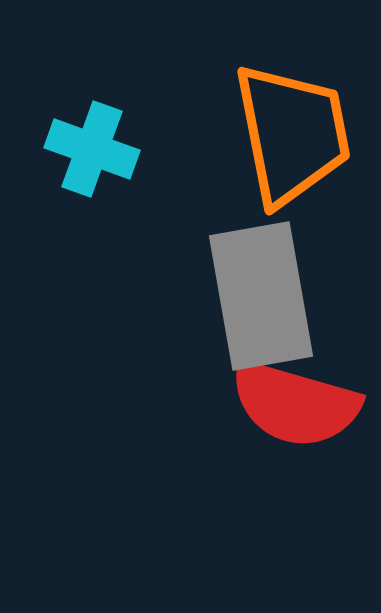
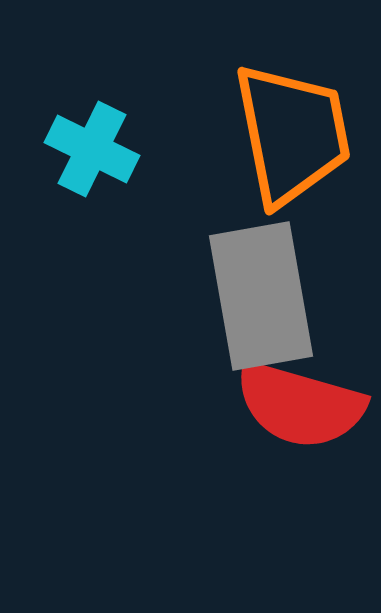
cyan cross: rotated 6 degrees clockwise
red semicircle: moved 5 px right, 1 px down
